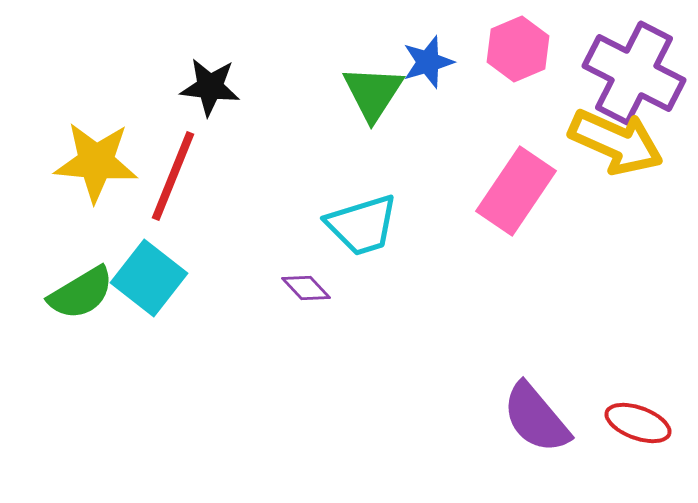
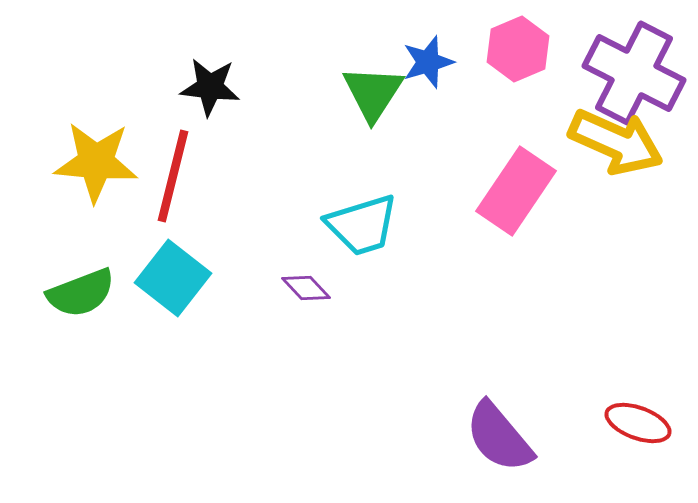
red line: rotated 8 degrees counterclockwise
cyan square: moved 24 px right
green semicircle: rotated 10 degrees clockwise
purple semicircle: moved 37 px left, 19 px down
